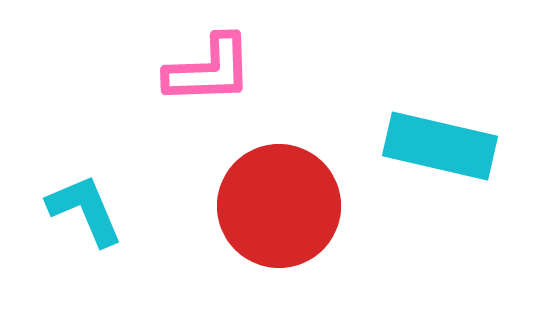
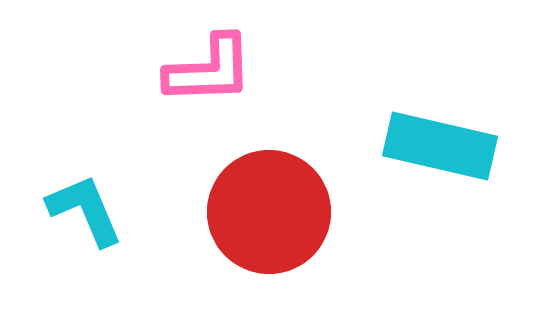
red circle: moved 10 px left, 6 px down
